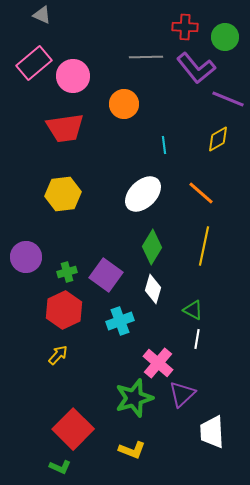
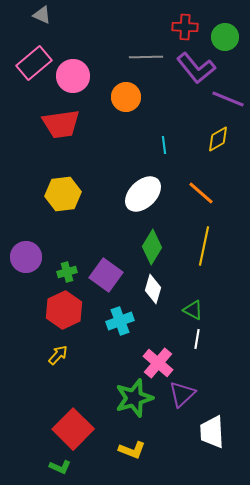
orange circle: moved 2 px right, 7 px up
red trapezoid: moved 4 px left, 4 px up
